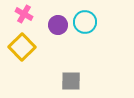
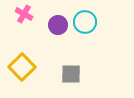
yellow square: moved 20 px down
gray square: moved 7 px up
